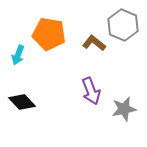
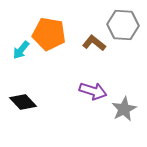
gray hexagon: rotated 20 degrees counterclockwise
cyan arrow: moved 3 px right, 5 px up; rotated 18 degrees clockwise
purple arrow: moved 2 px right; rotated 52 degrees counterclockwise
black diamond: moved 1 px right
gray star: rotated 15 degrees counterclockwise
